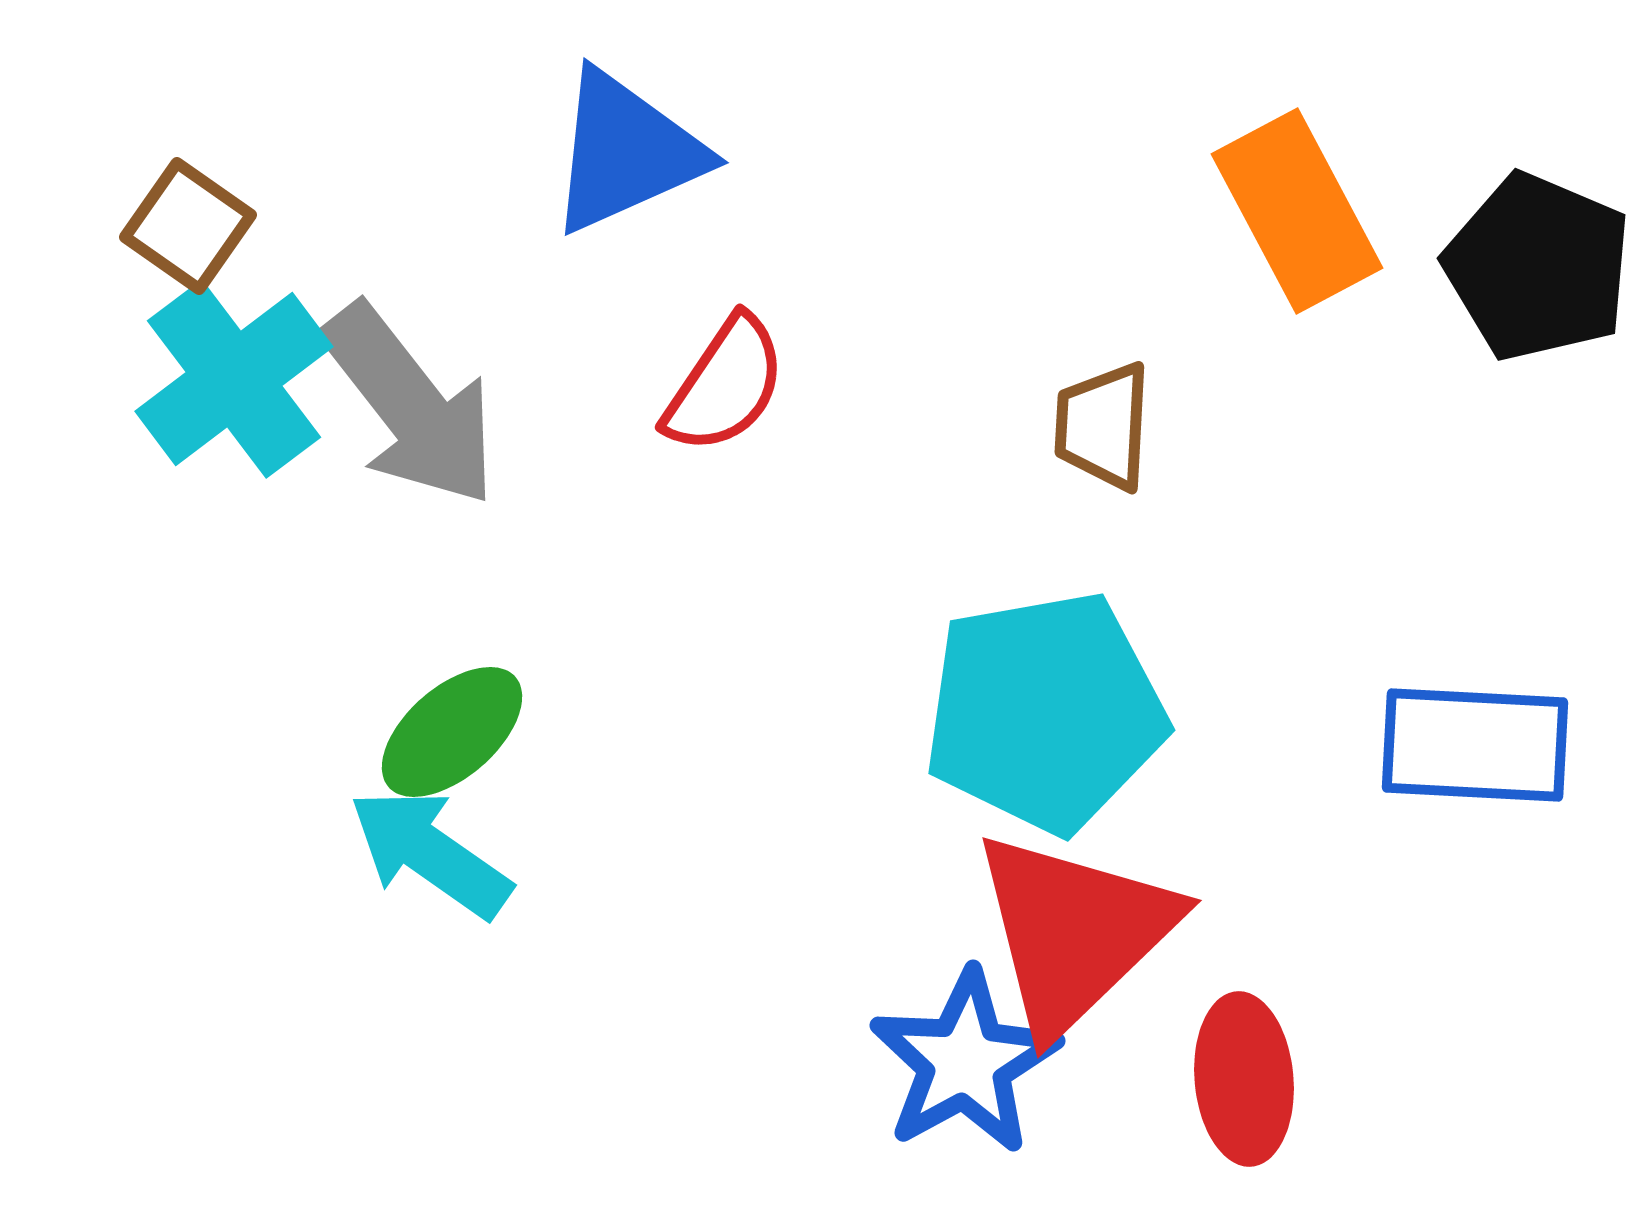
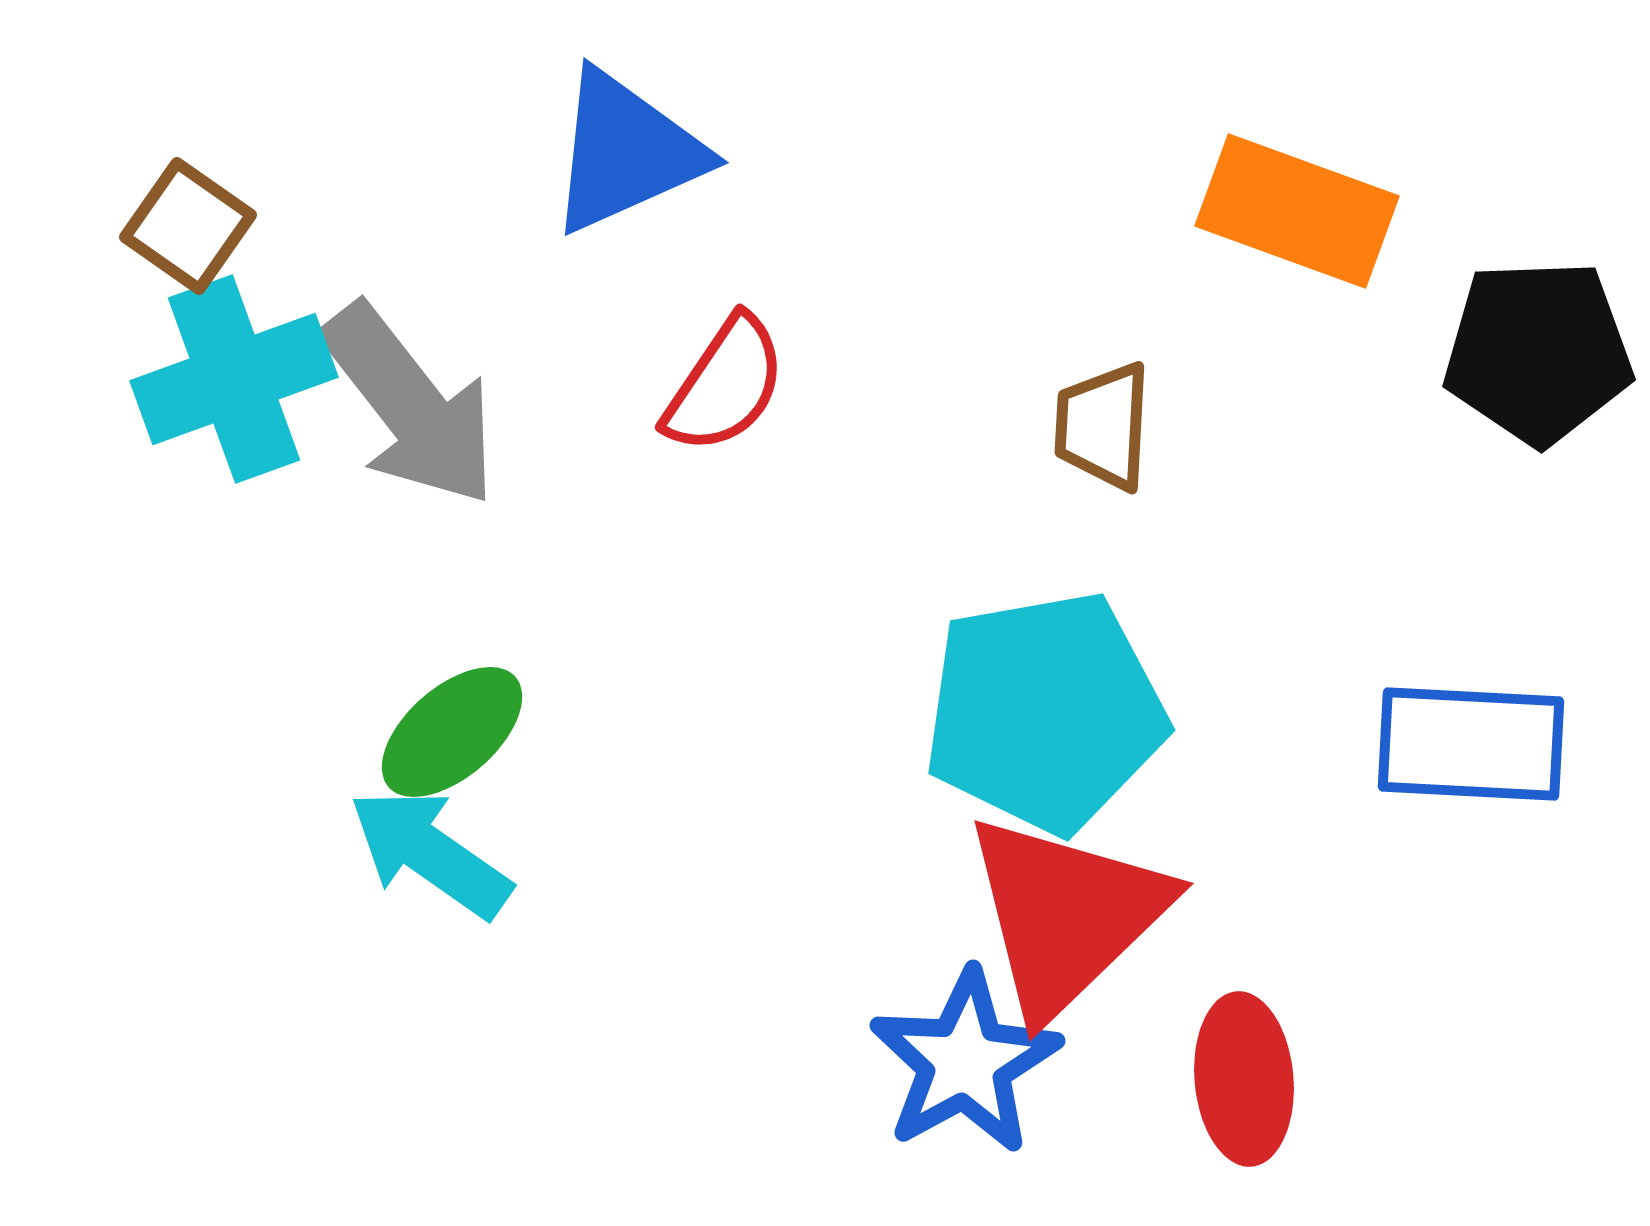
orange rectangle: rotated 42 degrees counterclockwise
black pentagon: moved 85 px down; rotated 25 degrees counterclockwise
cyan cross: rotated 17 degrees clockwise
blue rectangle: moved 4 px left, 1 px up
red triangle: moved 8 px left, 17 px up
